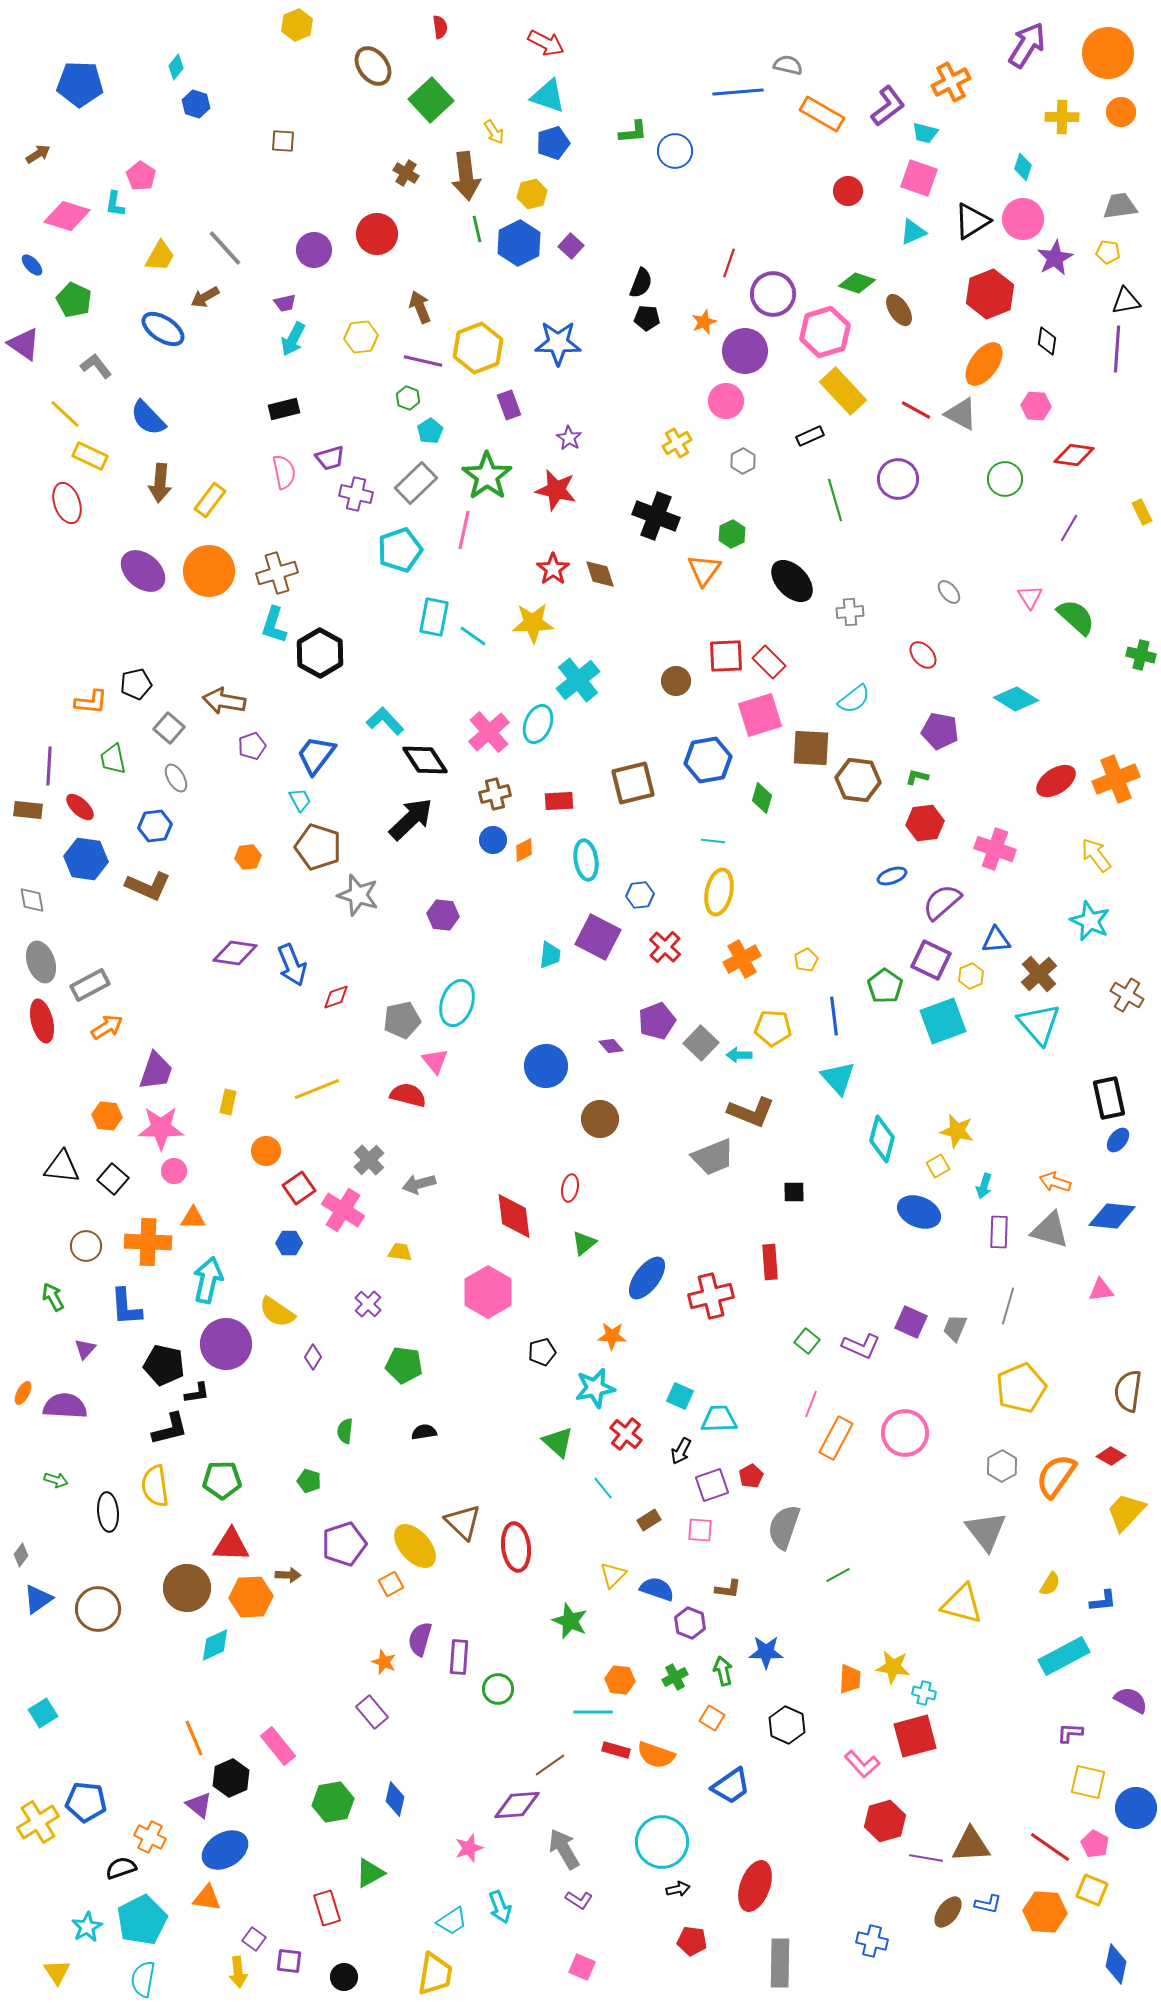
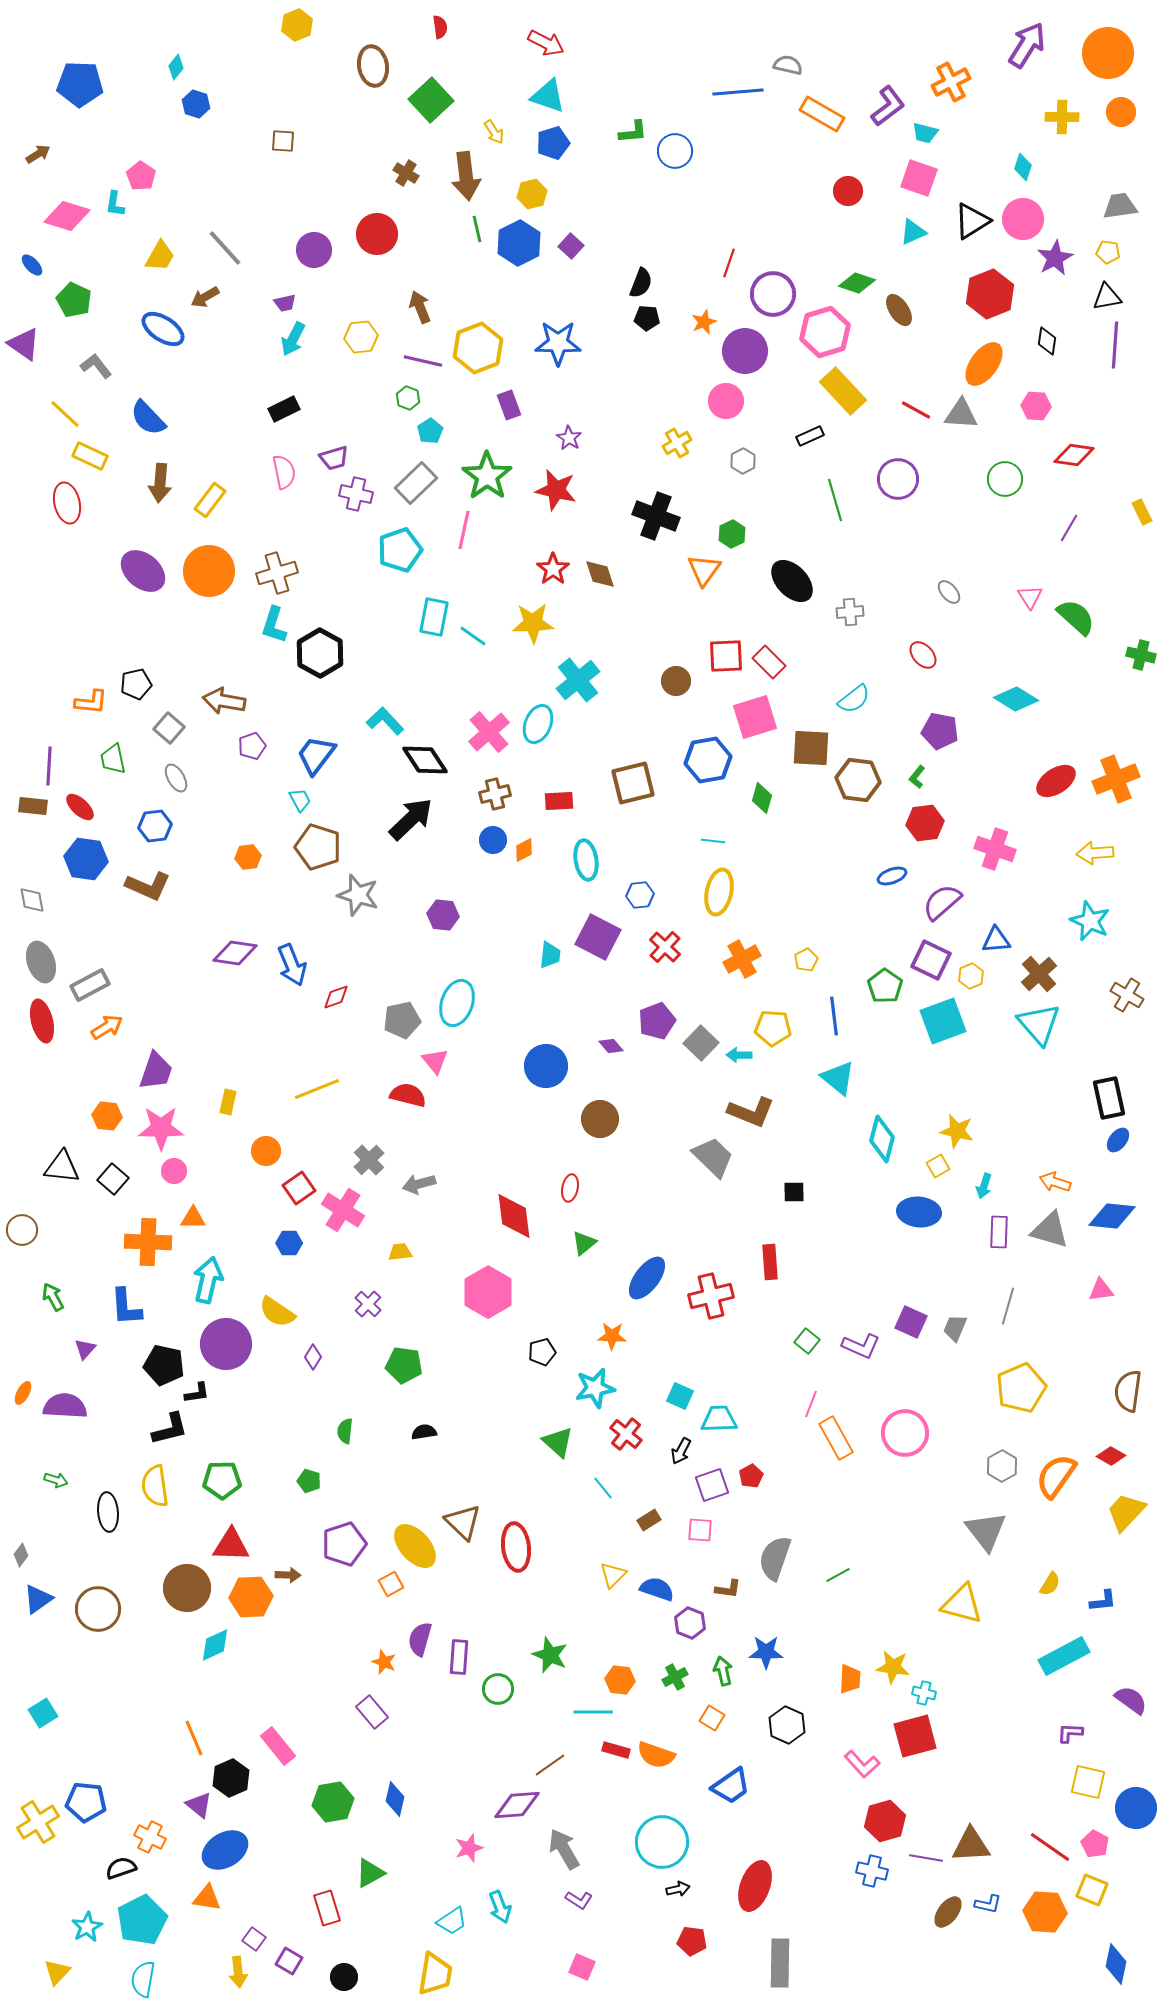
brown ellipse at (373, 66): rotated 27 degrees clockwise
black triangle at (1126, 301): moved 19 px left, 4 px up
purple line at (1117, 349): moved 2 px left, 4 px up
black rectangle at (284, 409): rotated 12 degrees counterclockwise
gray triangle at (961, 414): rotated 24 degrees counterclockwise
purple trapezoid at (330, 458): moved 4 px right
red ellipse at (67, 503): rotated 6 degrees clockwise
pink square at (760, 715): moved 5 px left, 2 px down
green L-shape at (917, 777): rotated 65 degrees counterclockwise
brown rectangle at (28, 810): moved 5 px right, 4 px up
yellow arrow at (1096, 855): moved 1 px left, 2 px up; rotated 57 degrees counterclockwise
cyan triangle at (838, 1078): rotated 9 degrees counterclockwise
gray trapezoid at (713, 1157): rotated 114 degrees counterclockwise
blue ellipse at (919, 1212): rotated 18 degrees counterclockwise
brown circle at (86, 1246): moved 64 px left, 16 px up
yellow trapezoid at (400, 1252): rotated 15 degrees counterclockwise
orange rectangle at (836, 1438): rotated 57 degrees counterclockwise
gray semicircle at (784, 1527): moved 9 px left, 31 px down
green star at (570, 1621): moved 20 px left, 34 px down
purple semicircle at (1131, 1700): rotated 8 degrees clockwise
blue cross at (872, 1941): moved 70 px up
purple square at (289, 1961): rotated 24 degrees clockwise
yellow triangle at (57, 1972): rotated 16 degrees clockwise
